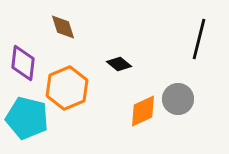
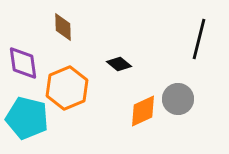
brown diamond: rotated 16 degrees clockwise
purple diamond: rotated 15 degrees counterclockwise
